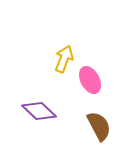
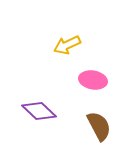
yellow arrow: moved 3 px right, 14 px up; rotated 136 degrees counterclockwise
pink ellipse: moved 3 px right; rotated 52 degrees counterclockwise
